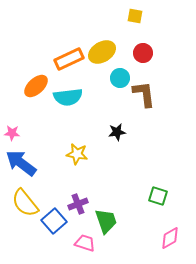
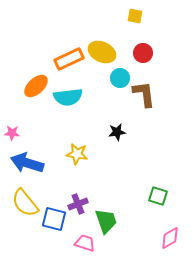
yellow ellipse: rotated 56 degrees clockwise
blue arrow: moved 6 px right; rotated 20 degrees counterclockwise
blue square: moved 2 px up; rotated 35 degrees counterclockwise
